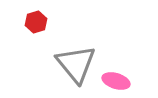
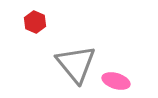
red hexagon: moved 1 px left; rotated 20 degrees counterclockwise
